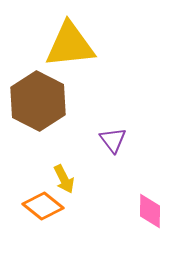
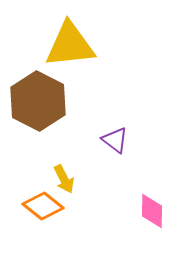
purple triangle: moved 2 px right; rotated 16 degrees counterclockwise
pink diamond: moved 2 px right
